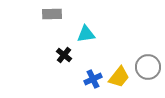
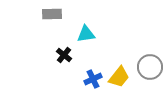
gray circle: moved 2 px right
